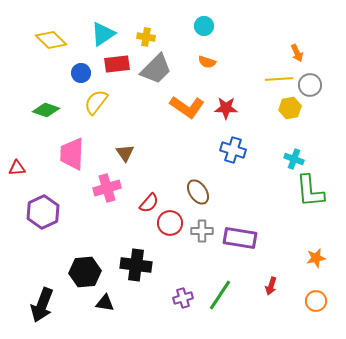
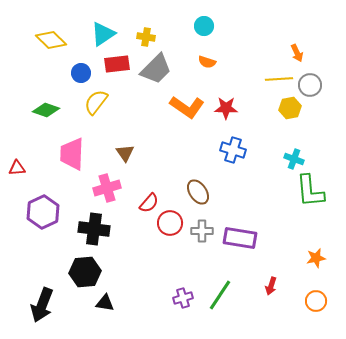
black cross: moved 42 px left, 36 px up
